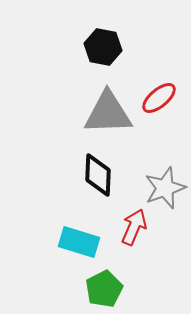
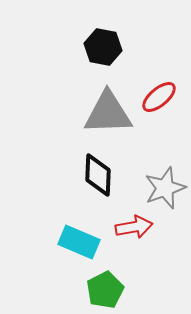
red ellipse: moved 1 px up
red arrow: rotated 57 degrees clockwise
cyan rectangle: rotated 6 degrees clockwise
green pentagon: moved 1 px right, 1 px down
